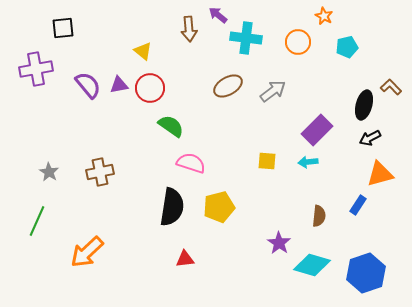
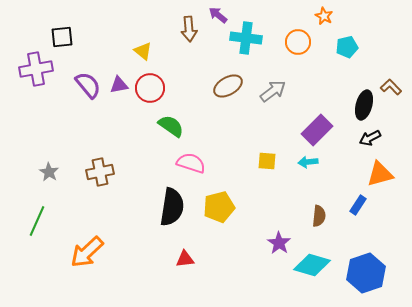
black square: moved 1 px left, 9 px down
